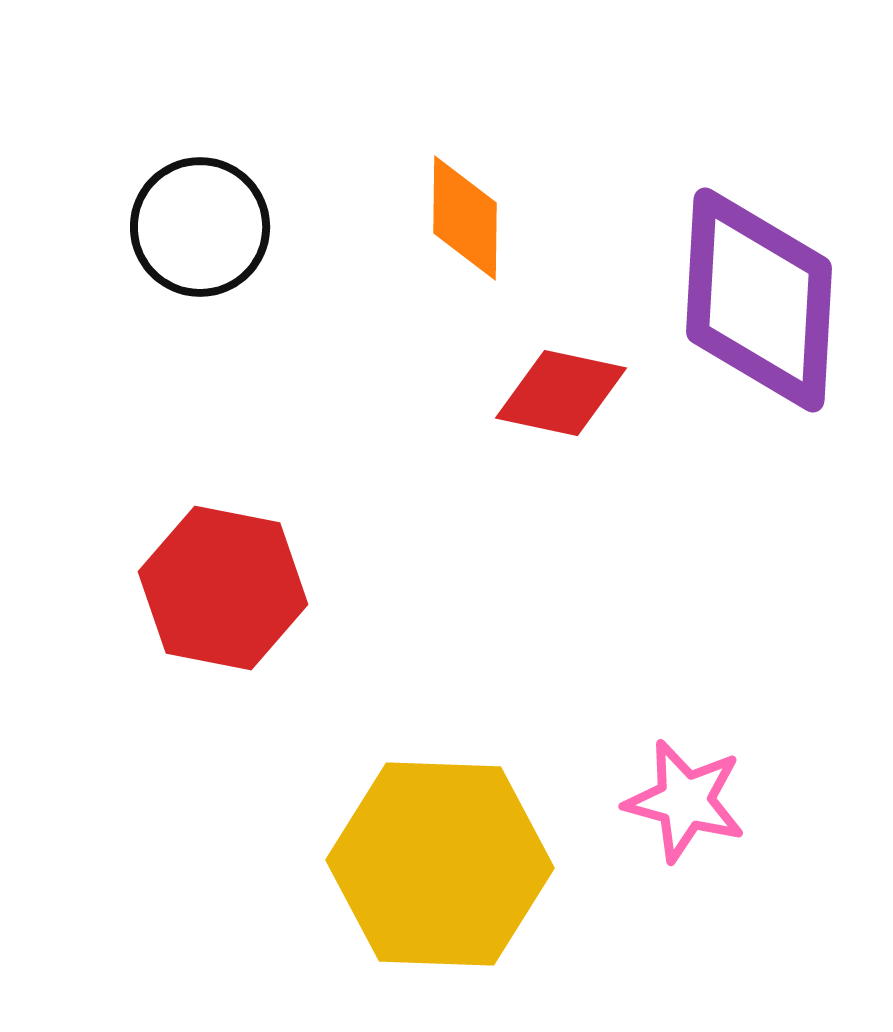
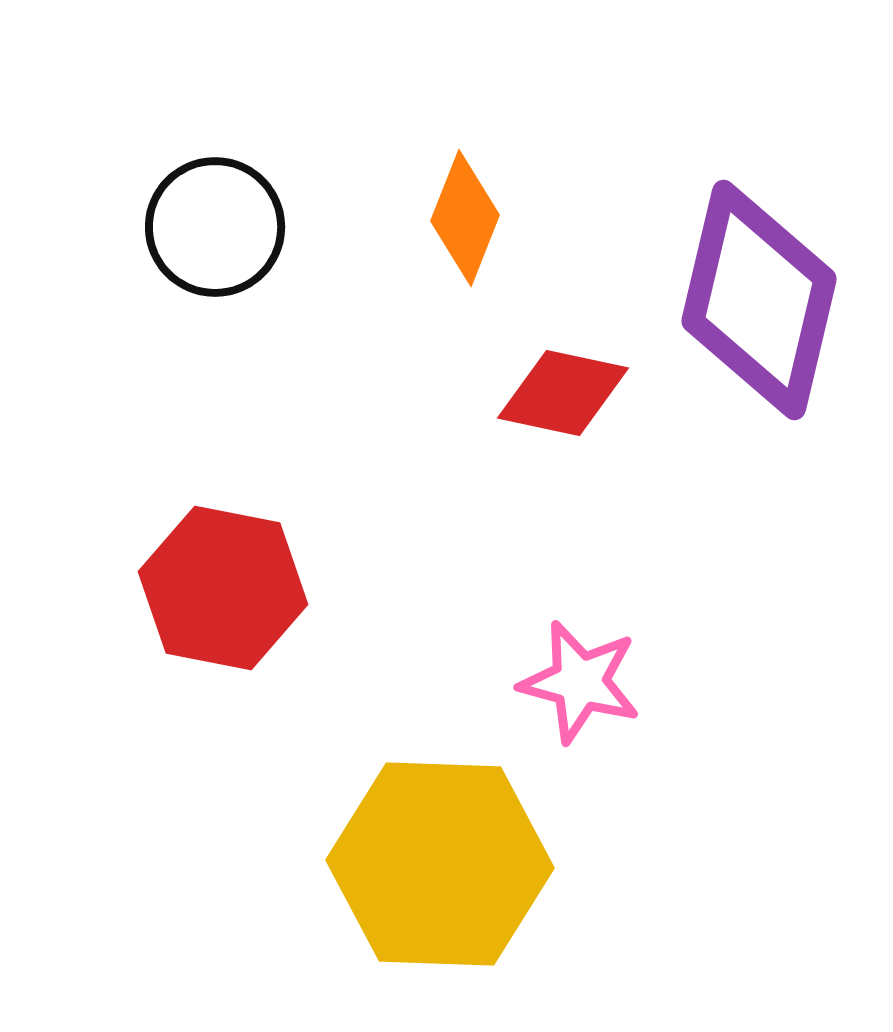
orange diamond: rotated 21 degrees clockwise
black circle: moved 15 px right
purple diamond: rotated 10 degrees clockwise
red diamond: moved 2 px right
pink star: moved 105 px left, 119 px up
